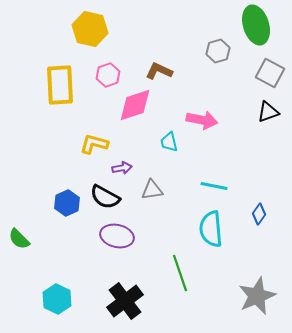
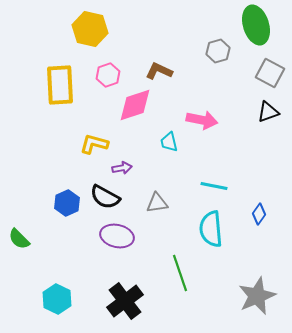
gray triangle: moved 5 px right, 13 px down
